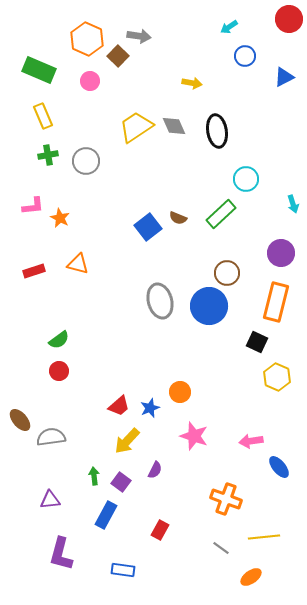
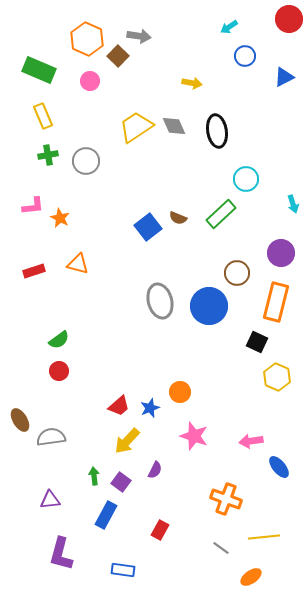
brown circle at (227, 273): moved 10 px right
brown ellipse at (20, 420): rotated 10 degrees clockwise
